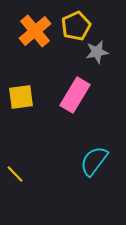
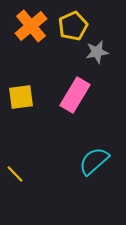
yellow pentagon: moved 3 px left
orange cross: moved 4 px left, 5 px up
cyan semicircle: rotated 12 degrees clockwise
